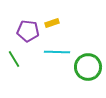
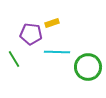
purple pentagon: moved 3 px right, 3 px down
